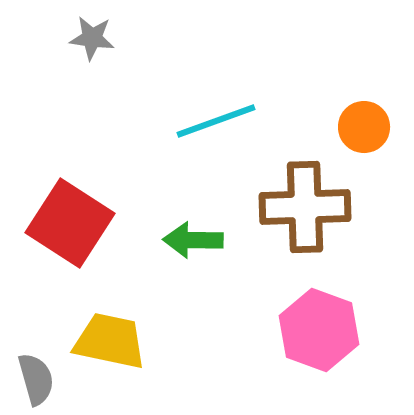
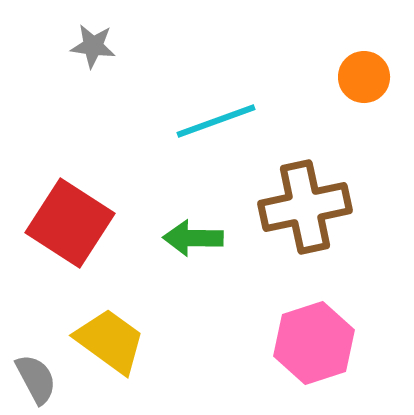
gray star: moved 1 px right, 8 px down
orange circle: moved 50 px up
brown cross: rotated 10 degrees counterclockwise
green arrow: moved 2 px up
pink hexagon: moved 5 px left, 13 px down; rotated 22 degrees clockwise
yellow trapezoid: rotated 24 degrees clockwise
gray semicircle: rotated 12 degrees counterclockwise
